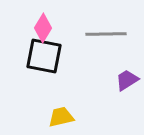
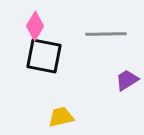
pink diamond: moved 8 px left, 2 px up
